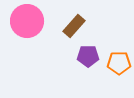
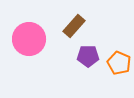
pink circle: moved 2 px right, 18 px down
orange pentagon: rotated 25 degrees clockwise
